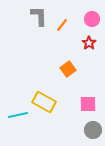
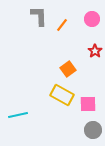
red star: moved 6 px right, 8 px down
yellow rectangle: moved 18 px right, 7 px up
